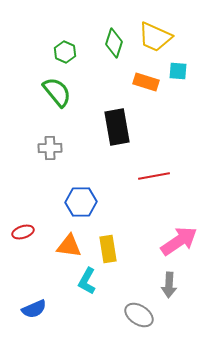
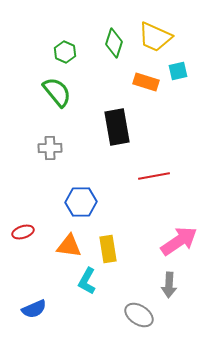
cyan square: rotated 18 degrees counterclockwise
